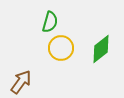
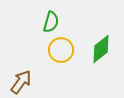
green semicircle: moved 1 px right
yellow circle: moved 2 px down
